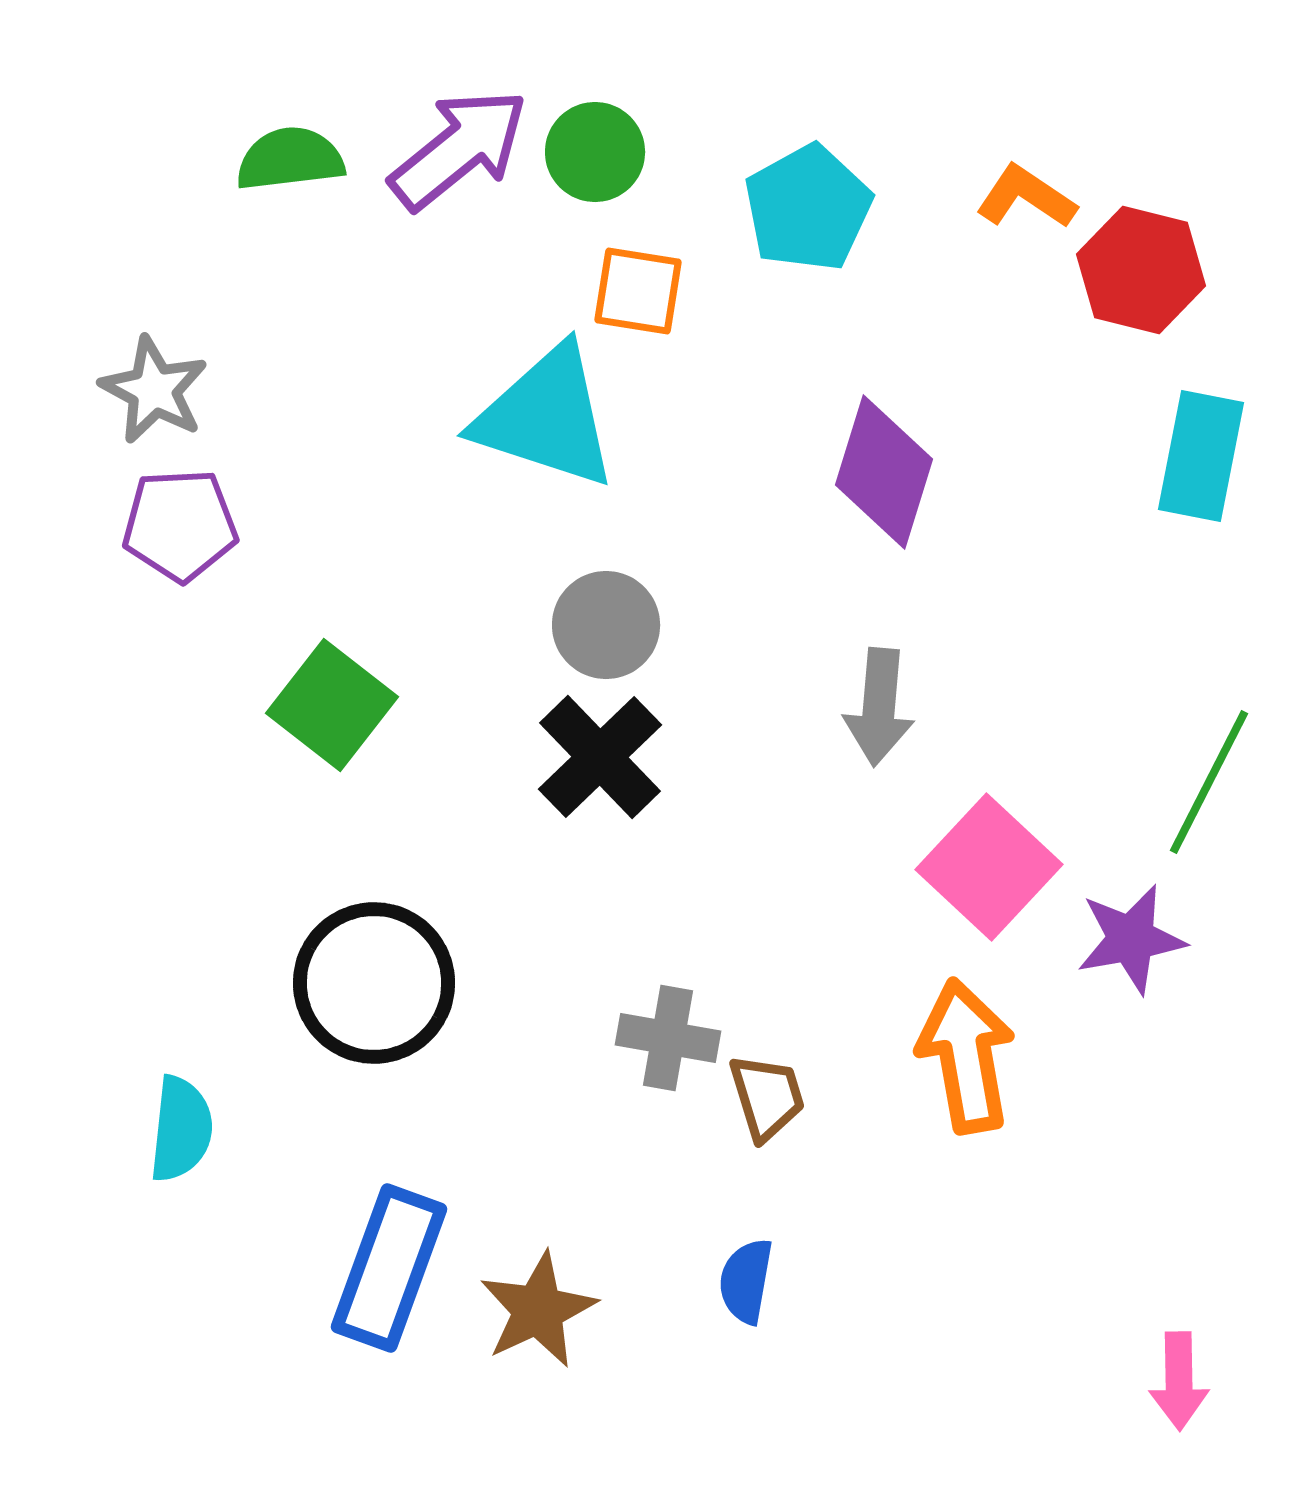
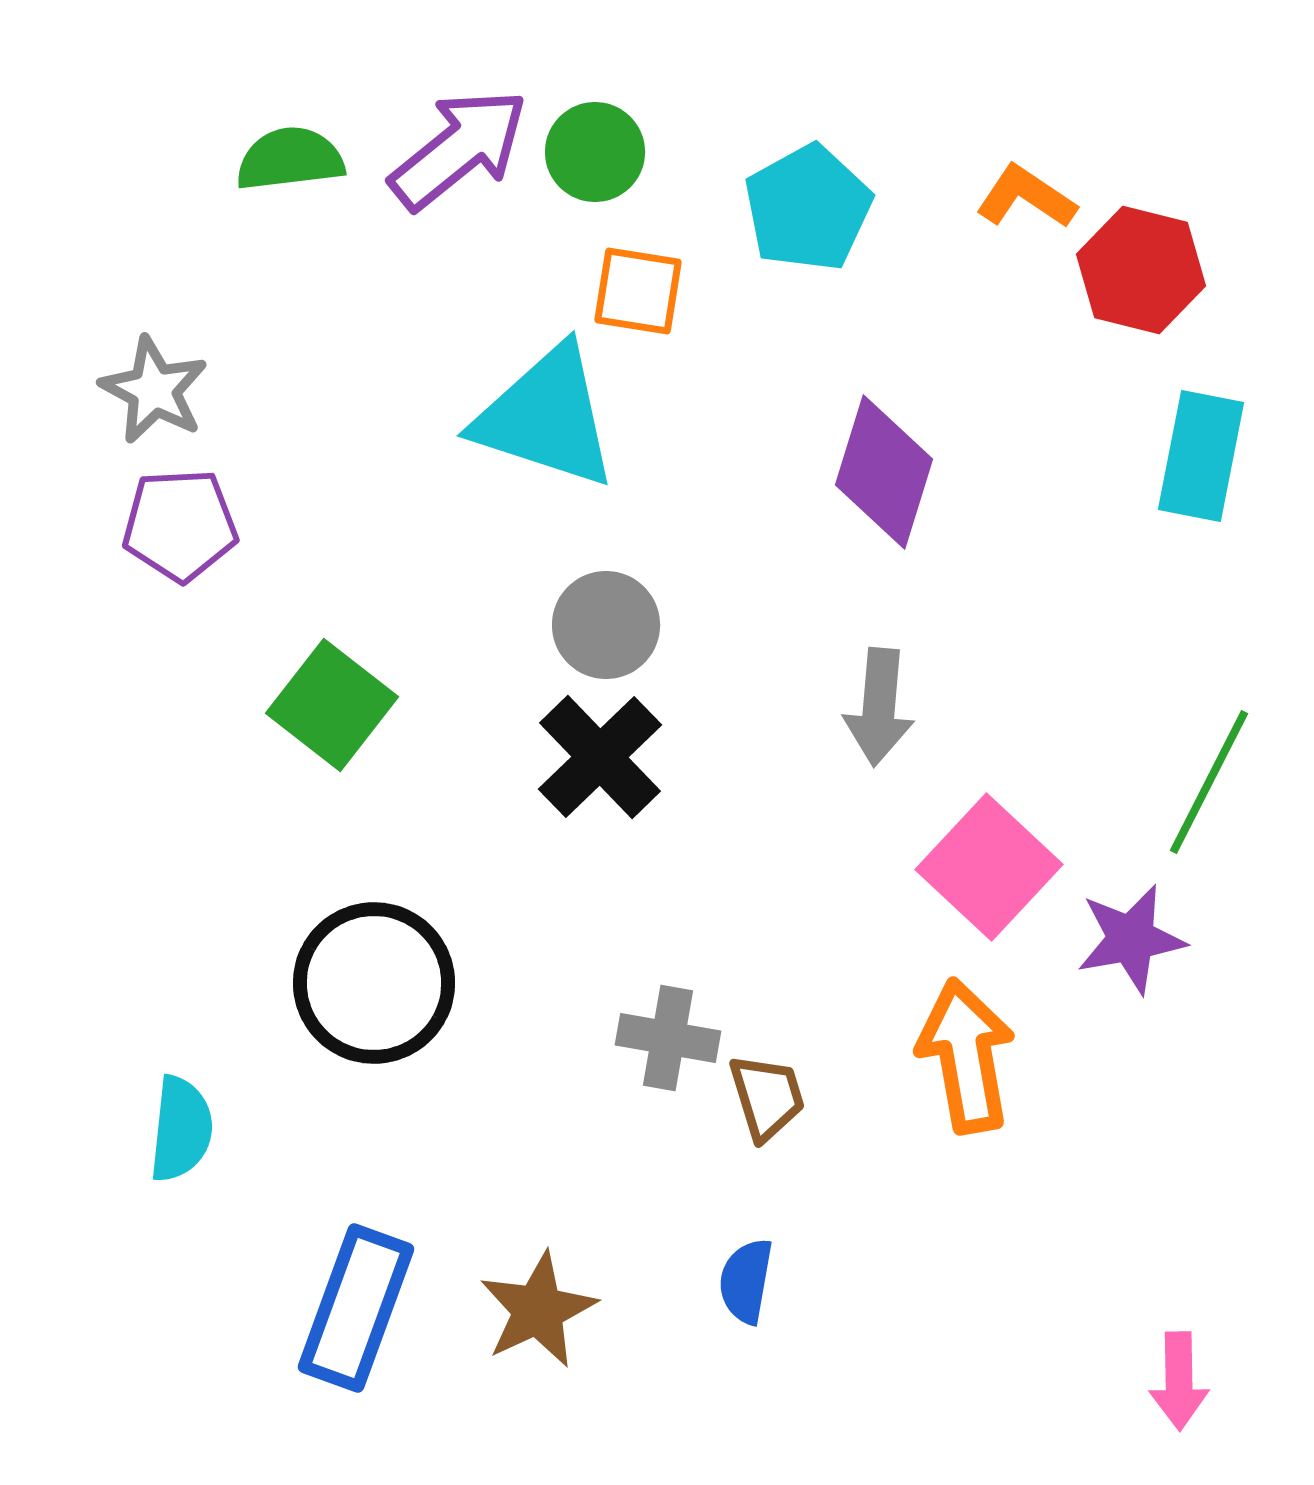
blue rectangle: moved 33 px left, 40 px down
